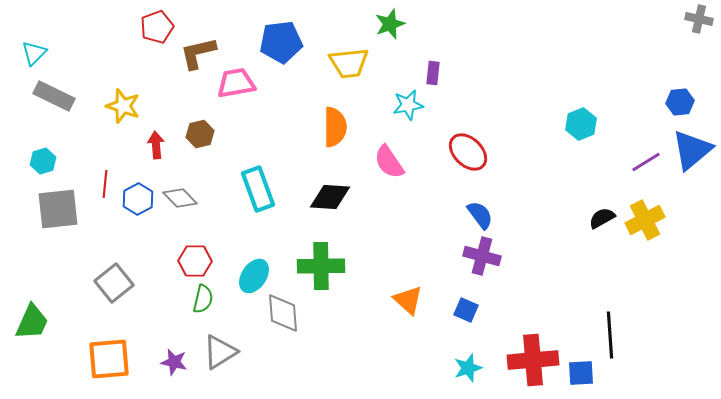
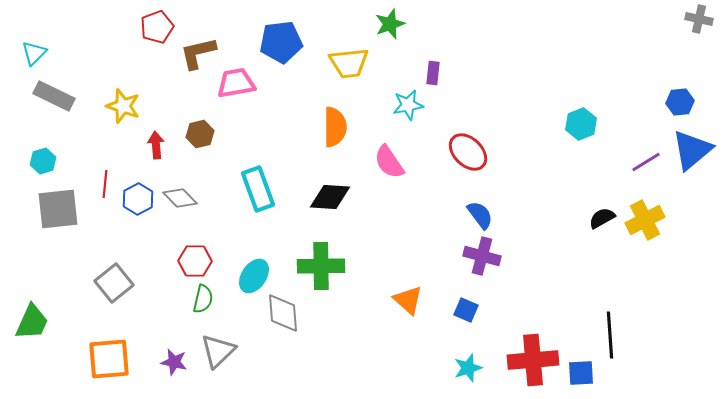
gray triangle at (220, 352): moved 2 px left, 1 px up; rotated 12 degrees counterclockwise
